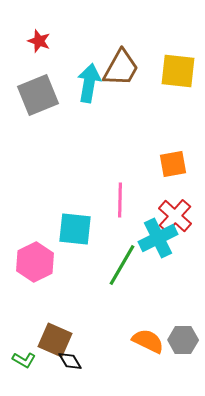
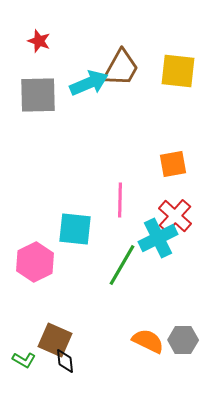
cyan arrow: rotated 57 degrees clockwise
gray square: rotated 21 degrees clockwise
black diamond: moved 5 px left; rotated 25 degrees clockwise
